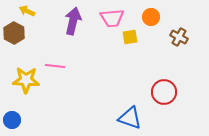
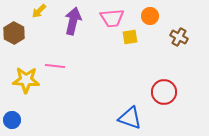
yellow arrow: moved 12 px right; rotated 70 degrees counterclockwise
orange circle: moved 1 px left, 1 px up
